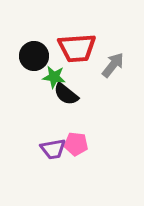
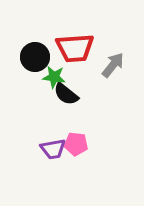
red trapezoid: moved 2 px left
black circle: moved 1 px right, 1 px down
